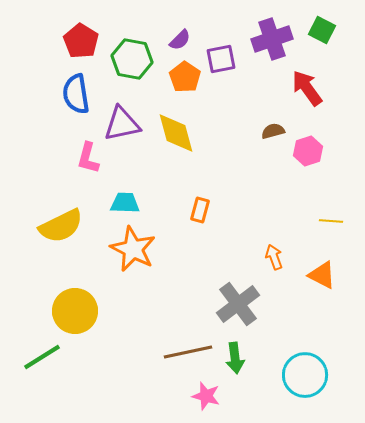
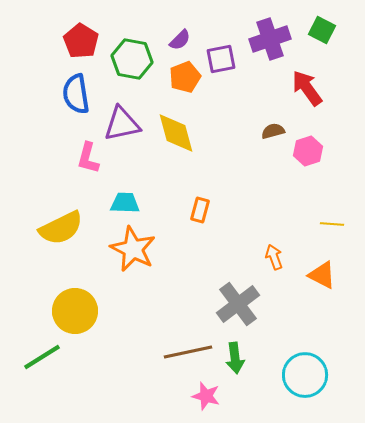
purple cross: moved 2 px left
orange pentagon: rotated 16 degrees clockwise
yellow line: moved 1 px right, 3 px down
yellow semicircle: moved 2 px down
